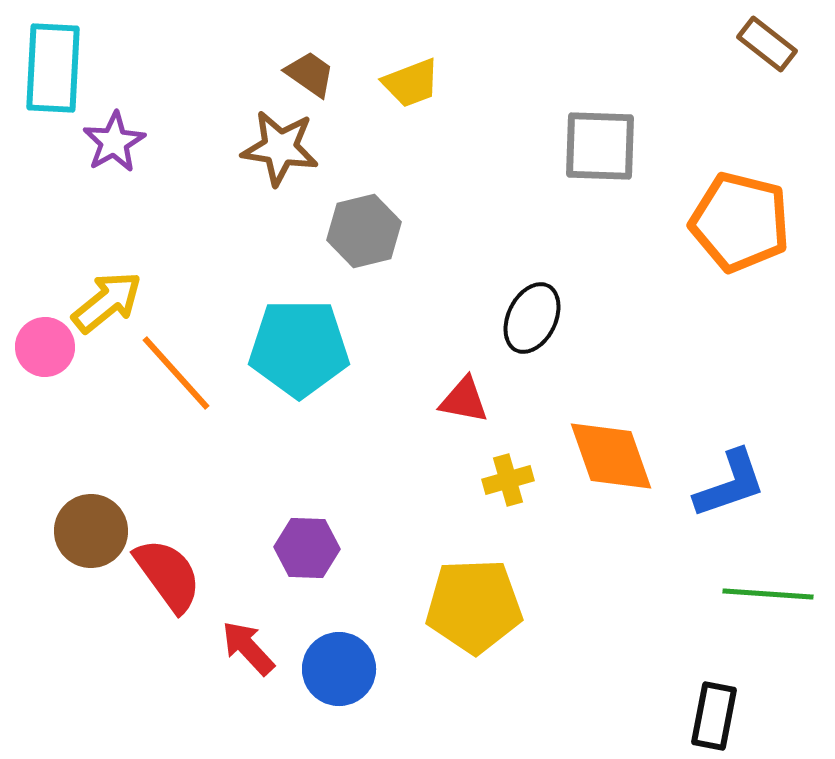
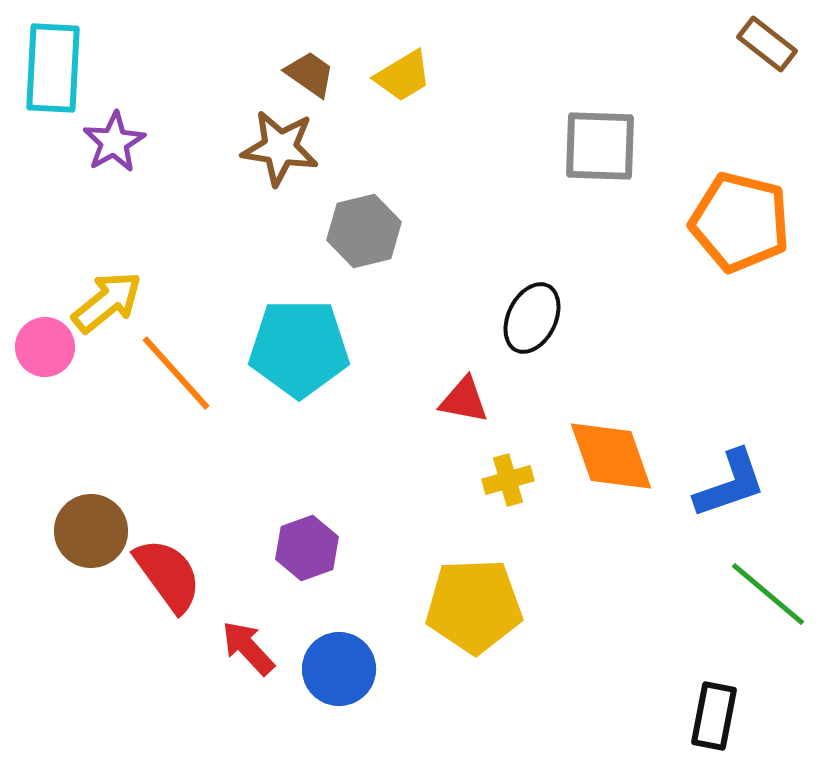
yellow trapezoid: moved 8 px left, 7 px up; rotated 10 degrees counterclockwise
purple hexagon: rotated 22 degrees counterclockwise
green line: rotated 36 degrees clockwise
